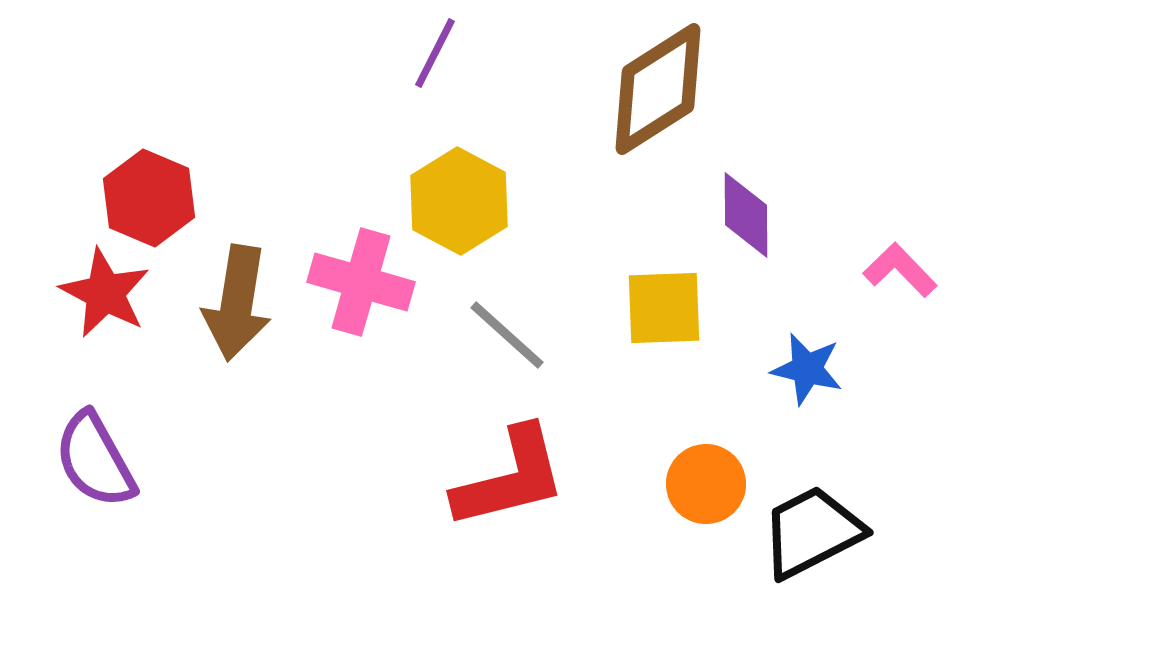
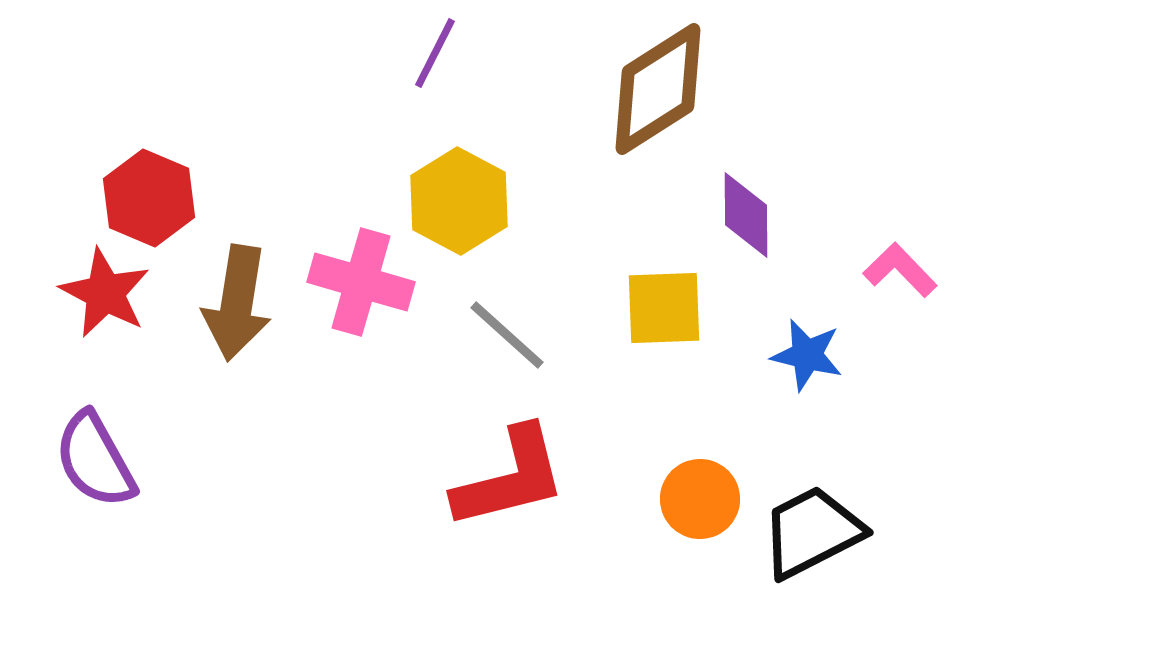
blue star: moved 14 px up
orange circle: moved 6 px left, 15 px down
